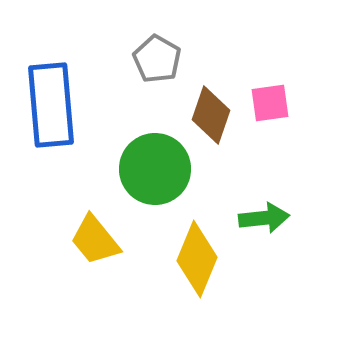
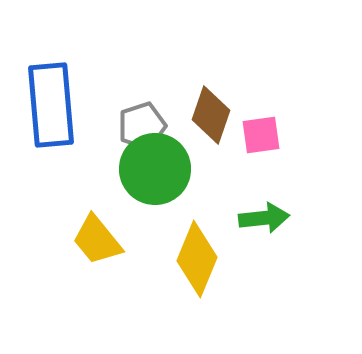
gray pentagon: moved 15 px left, 67 px down; rotated 24 degrees clockwise
pink square: moved 9 px left, 32 px down
yellow trapezoid: moved 2 px right
